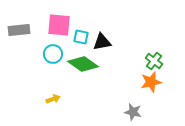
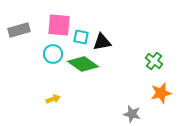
gray rectangle: rotated 10 degrees counterclockwise
orange star: moved 10 px right, 11 px down
gray star: moved 1 px left, 2 px down
